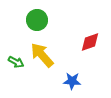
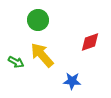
green circle: moved 1 px right
